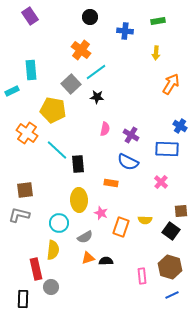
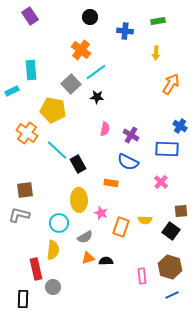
black rectangle at (78, 164): rotated 24 degrees counterclockwise
gray circle at (51, 287): moved 2 px right
